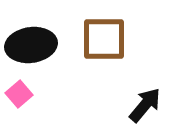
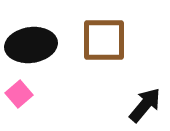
brown square: moved 1 px down
